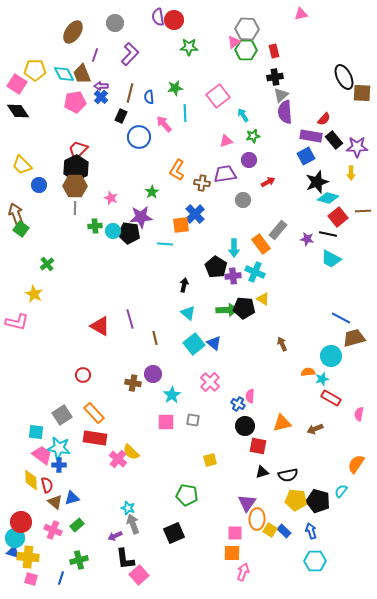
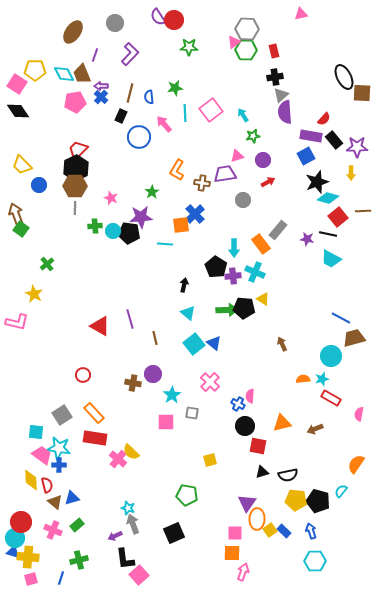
purple semicircle at (158, 17): rotated 24 degrees counterclockwise
pink square at (218, 96): moved 7 px left, 14 px down
pink triangle at (226, 141): moved 11 px right, 15 px down
purple circle at (249, 160): moved 14 px right
orange semicircle at (308, 372): moved 5 px left, 7 px down
gray square at (193, 420): moved 1 px left, 7 px up
yellow square at (270, 530): rotated 24 degrees clockwise
pink square at (31, 579): rotated 32 degrees counterclockwise
